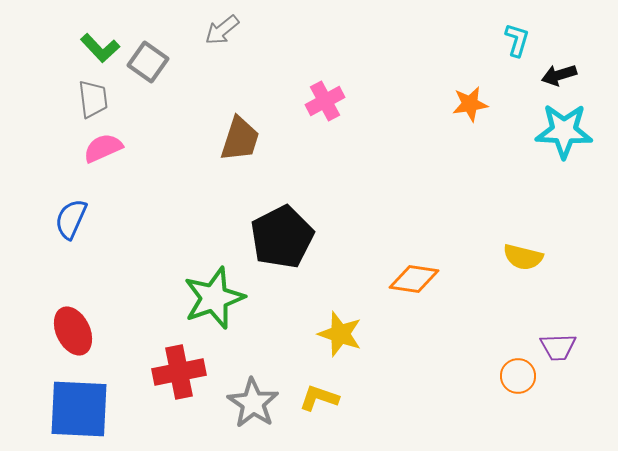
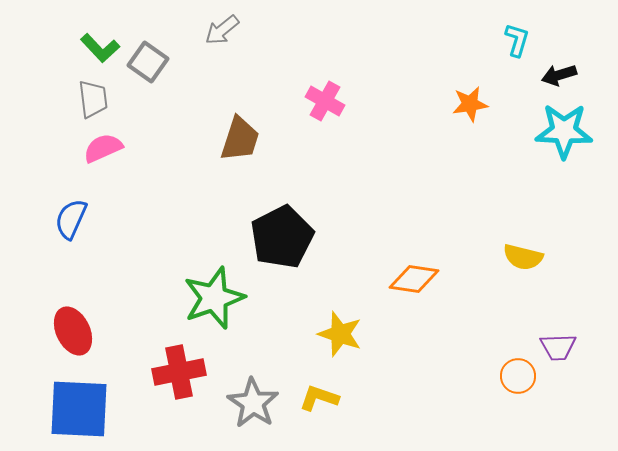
pink cross: rotated 33 degrees counterclockwise
